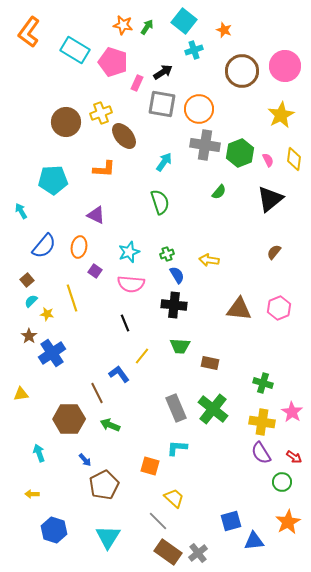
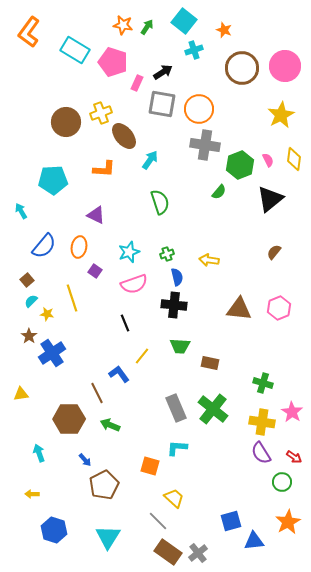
brown circle at (242, 71): moved 3 px up
green hexagon at (240, 153): moved 12 px down
cyan arrow at (164, 162): moved 14 px left, 2 px up
blue semicircle at (177, 275): moved 2 px down; rotated 18 degrees clockwise
pink semicircle at (131, 284): moved 3 px right; rotated 24 degrees counterclockwise
